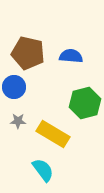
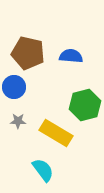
green hexagon: moved 2 px down
yellow rectangle: moved 3 px right, 1 px up
